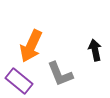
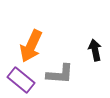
gray L-shape: rotated 64 degrees counterclockwise
purple rectangle: moved 2 px right, 1 px up
